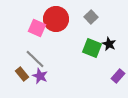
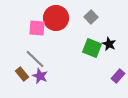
red circle: moved 1 px up
pink square: rotated 18 degrees counterclockwise
